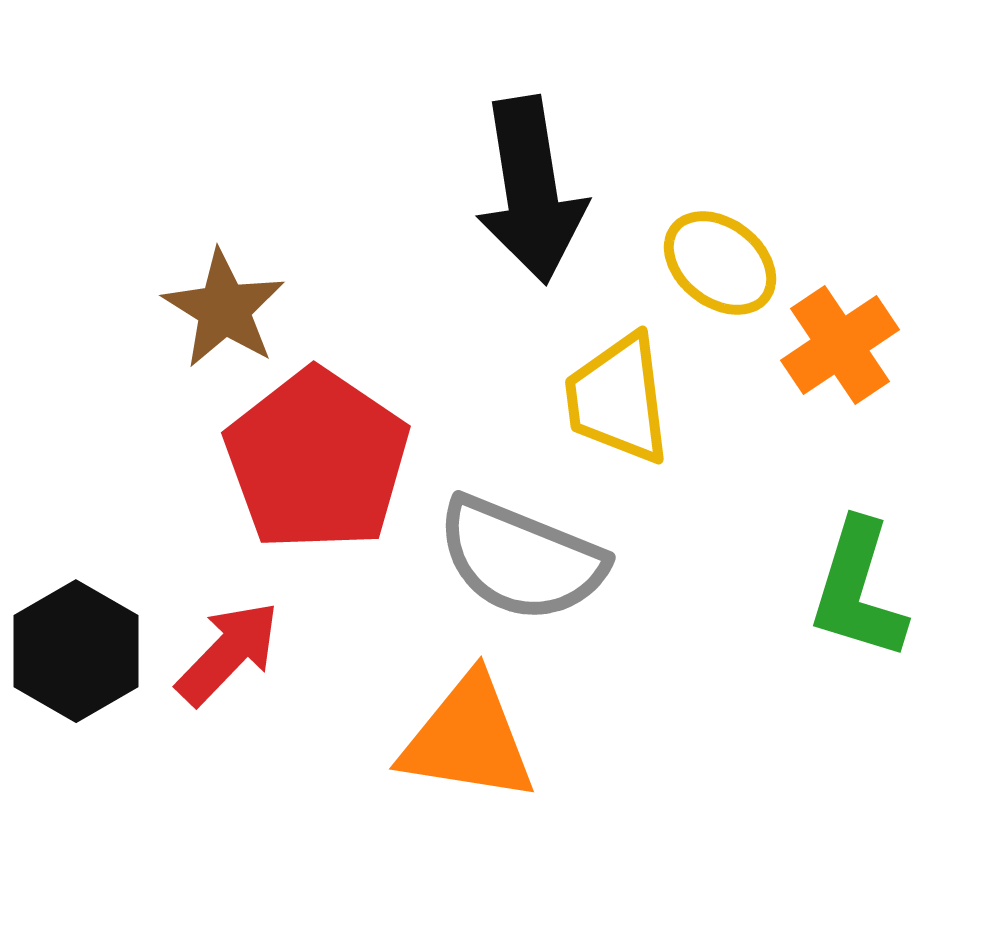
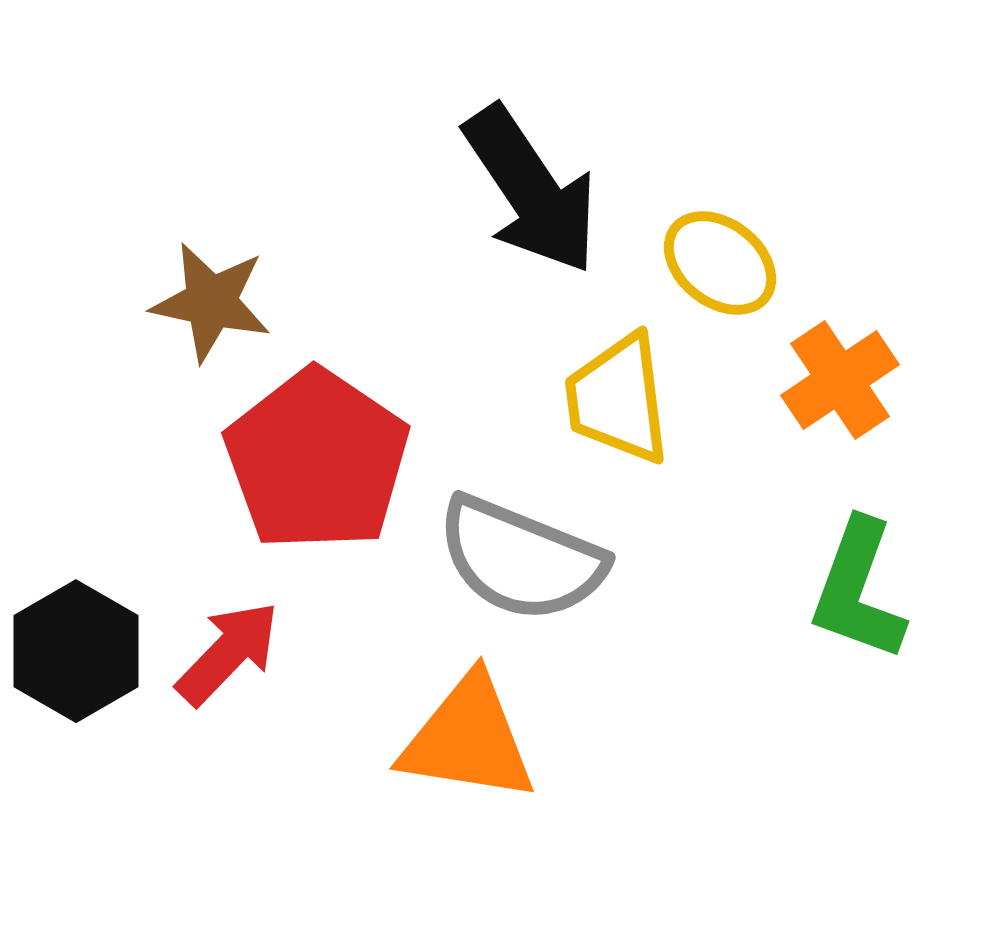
black arrow: rotated 25 degrees counterclockwise
brown star: moved 13 px left, 7 px up; rotated 20 degrees counterclockwise
orange cross: moved 35 px down
green L-shape: rotated 3 degrees clockwise
